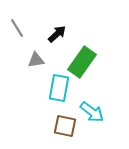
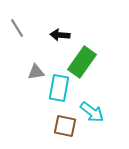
black arrow: moved 3 px right, 1 px down; rotated 132 degrees counterclockwise
gray triangle: moved 12 px down
